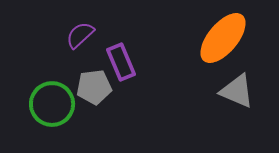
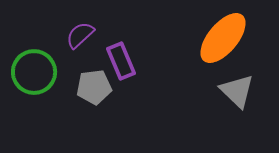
purple rectangle: moved 1 px up
gray triangle: rotated 21 degrees clockwise
green circle: moved 18 px left, 32 px up
